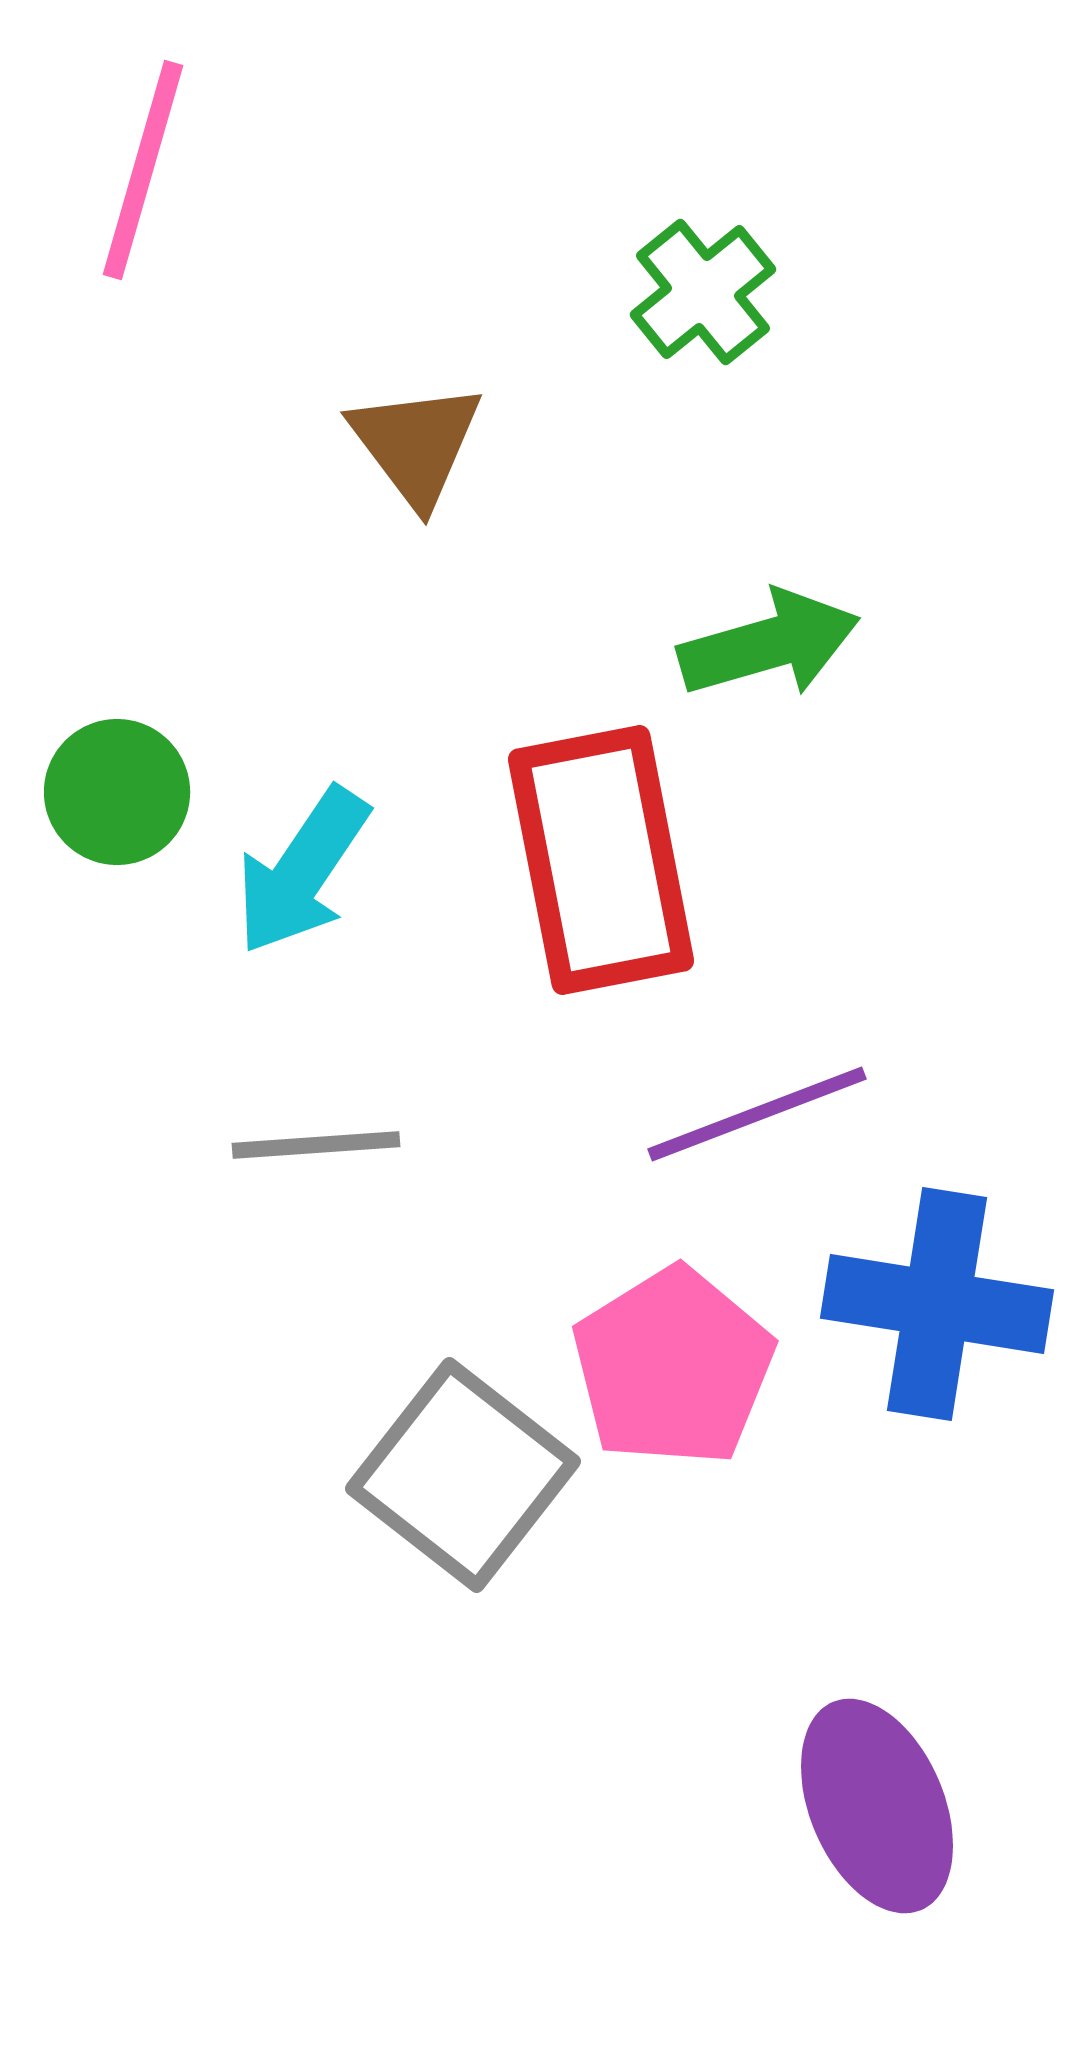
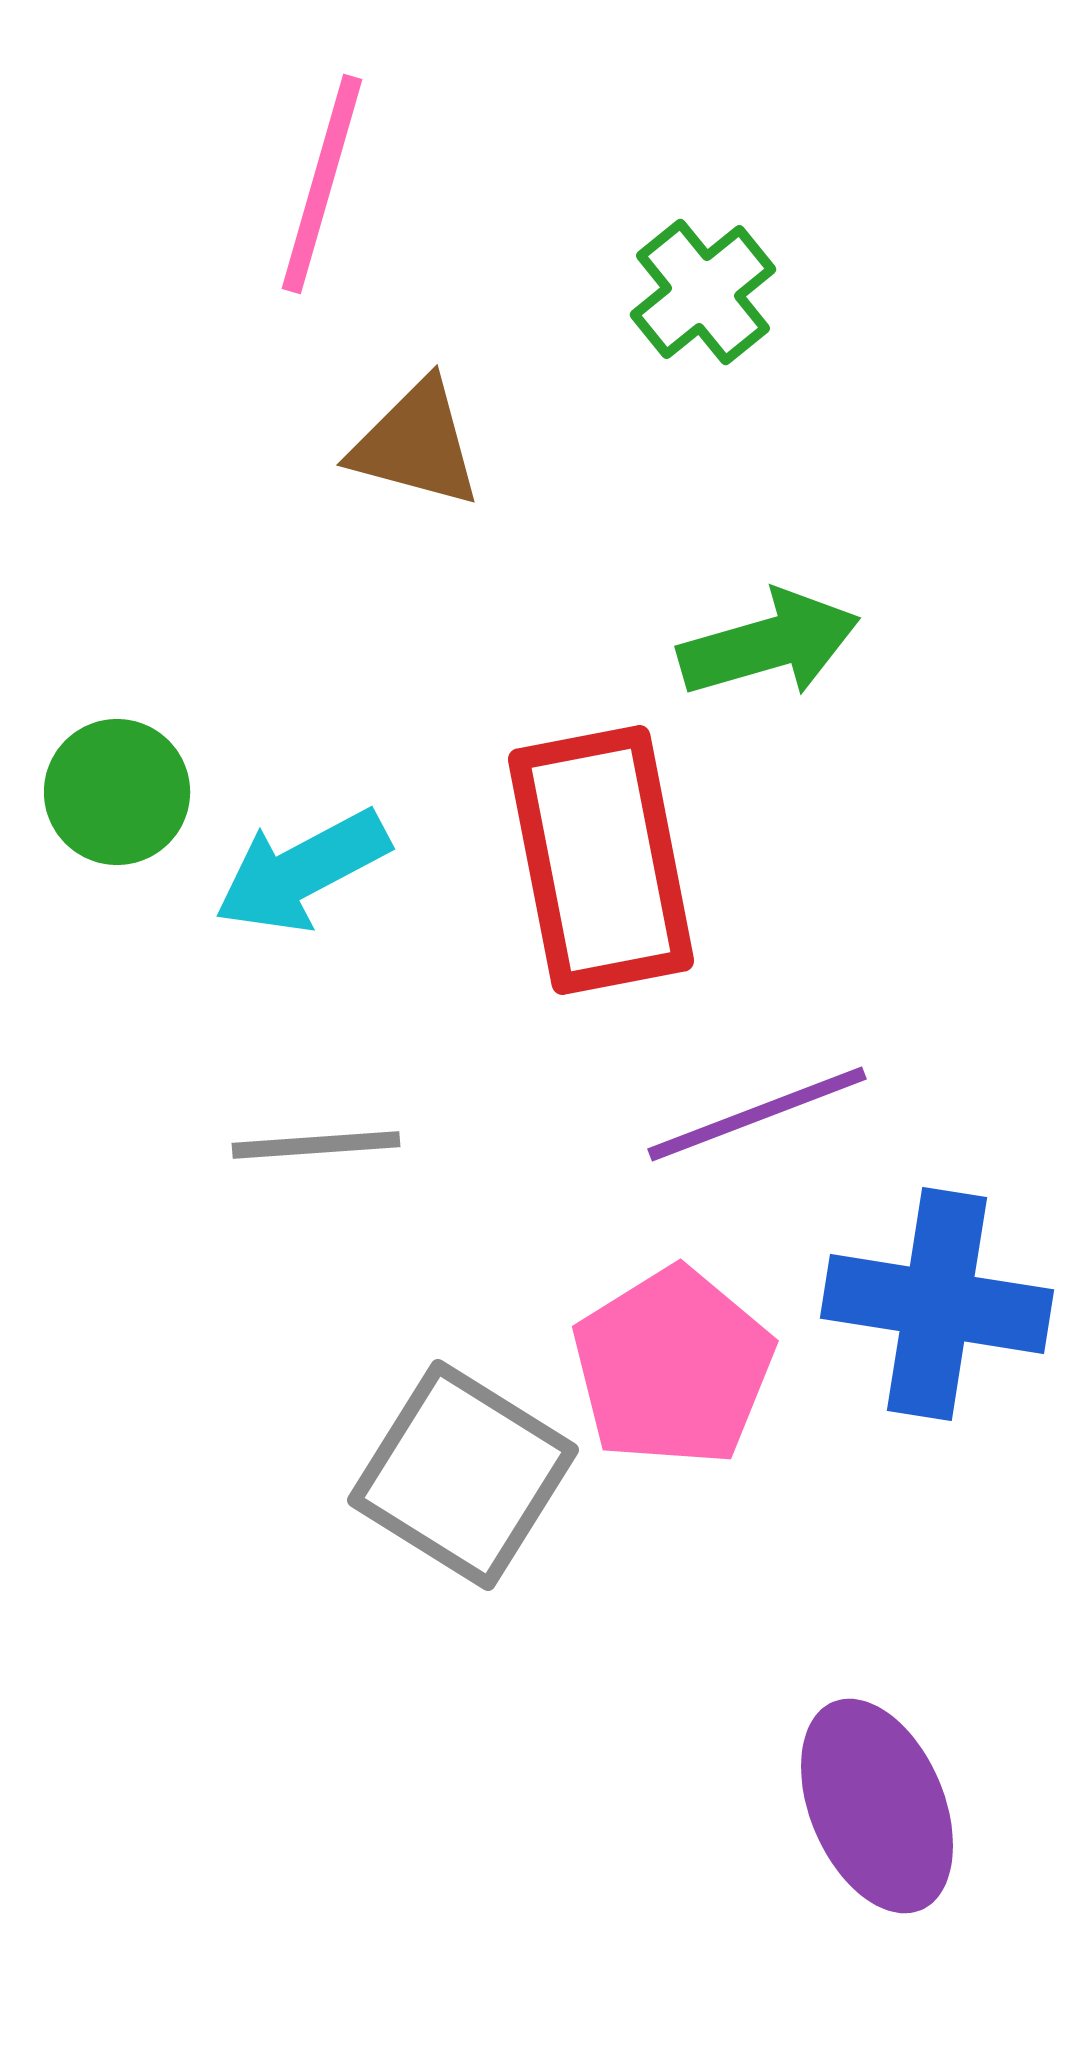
pink line: moved 179 px right, 14 px down
brown triangle: rotated 38 degrees counterclockwise
cyan arrow: rotated 28 degrees clockwise
gray square: rotated 6 degrees counterclockwise
